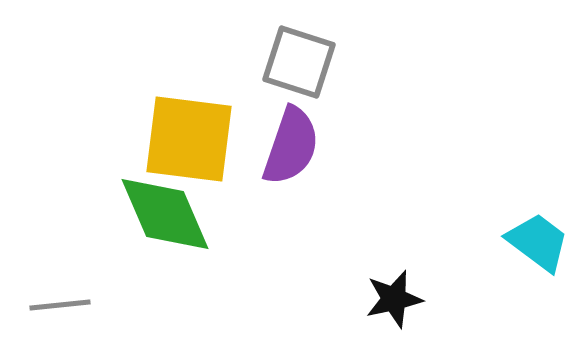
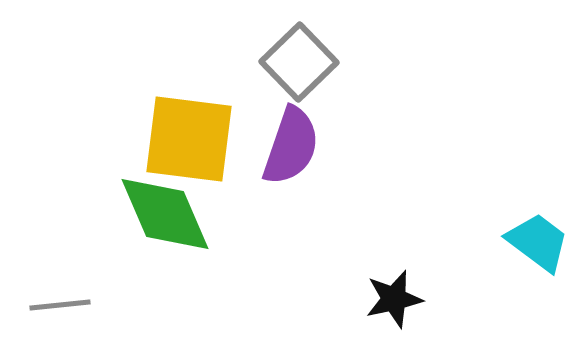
gray square: rotated 28 degrees clockwise
